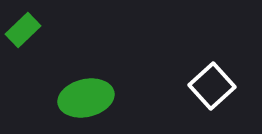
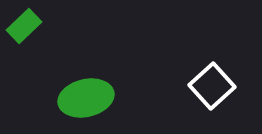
green rectangle: moved 1 px right, 4 px up
